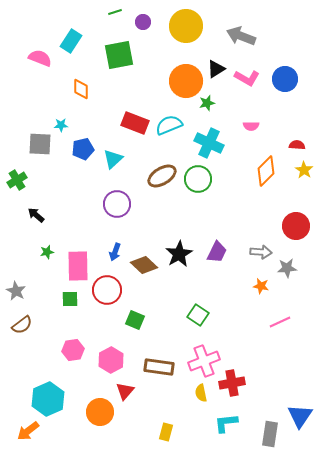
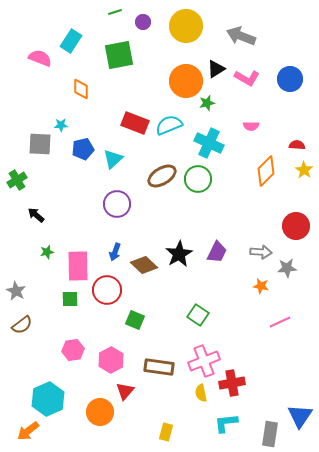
blue circle at (285, 79): moved 5 px right
